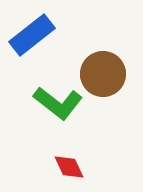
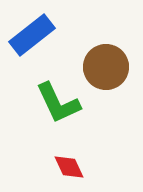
brown circle: moved 3 px right, 7 px up
green L-shape: rotated 27 degrees clockwise
